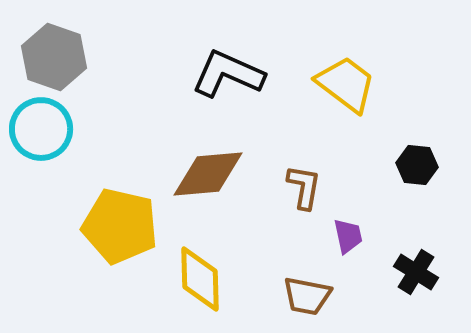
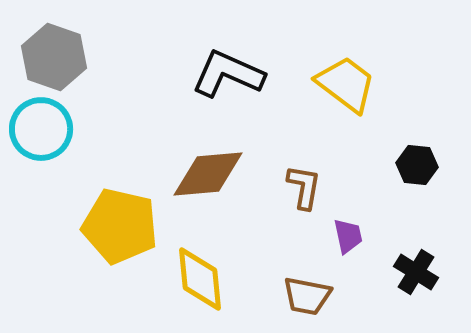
yellow diamond: rotated 4 degrees counterclockwise
